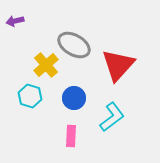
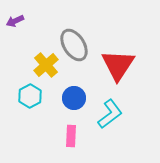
purple arrow: rotated 12 degrees counterclockwise
gray ellipse: rotated 28 degrees clockwise
red triangle: rotated 9 degrees counterclockwise
cyan hexagon: rotated 15 degrees clockwise
cyan L-shape: moved 2 px left, 3 px up
